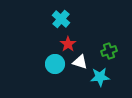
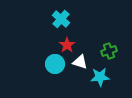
red star: moved 1 px left, 1 px down
